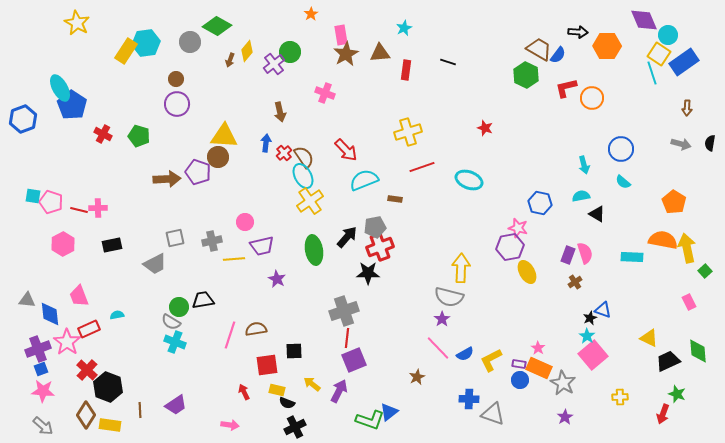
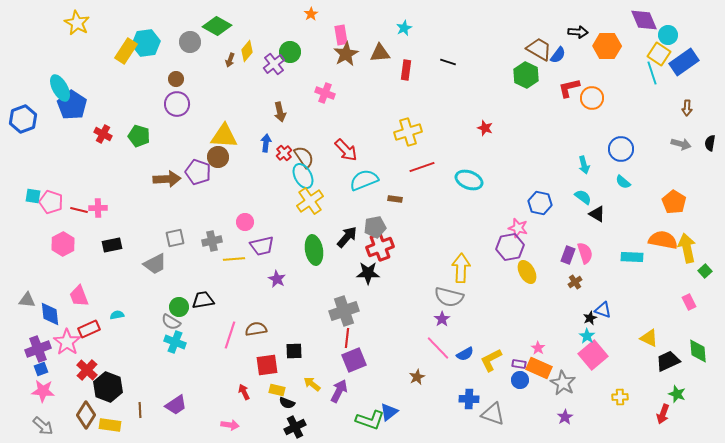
red L-shape at (566, 88): moved 3 px right
cyan semicircle at (581, 196): moved 2 px right, 1 px down; rotated 48 degrees clockwise
